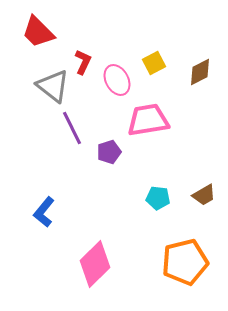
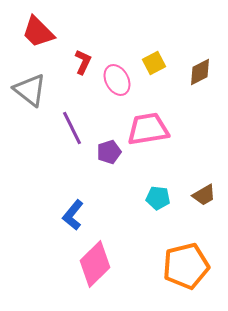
gray triangle: moved 23 px left, 4 px down
pink trapezoid: moved 9 px down
blue L-shape: moved 29 px right, 3 px down
orange pentagon: moved 1 px right, 4 px down
